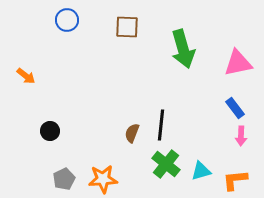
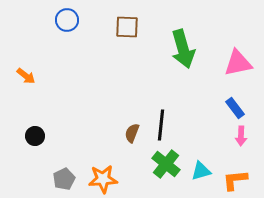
black circle: moved 15 px left, 5 px down
